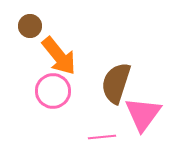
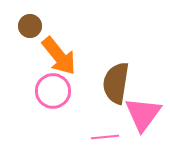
brown semicircle: rotated 9 degrees counterclockwise
pink line: moved 3 px right
